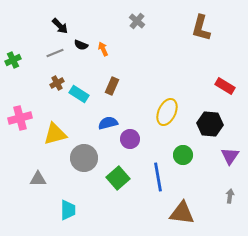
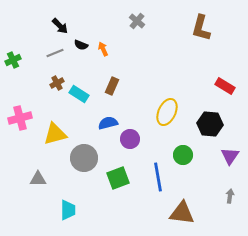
green square: rotated 20 degrees clockwise
